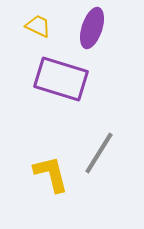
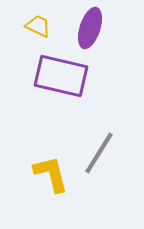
purple ellipse: moved 2 px left
purple rectangle: moved 3 px up; rotated 4 degrees counterclockwise
